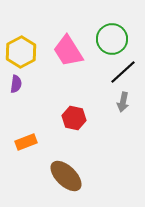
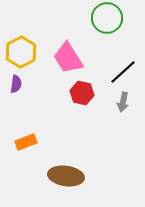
green circle: moved 5 px left, 21 px up
pink trapezoid: moved 7 px down
red hexagon: moved 8 px right, 25 px up
brown ellipse: rotated 36 degrees counterclockwise
